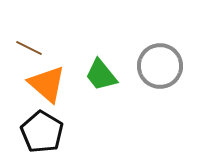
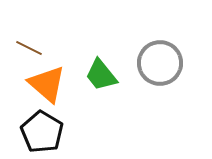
gray circle: moved 3 px up
